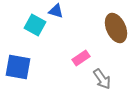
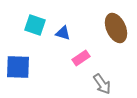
blue triangle: moved 7 px right, 22 px down
cyan square: rotated 10 degrees counterclockwise
blue square: rotated 8 degrees counterclockwise
gray arrow: moved 5 px down
